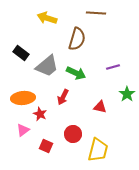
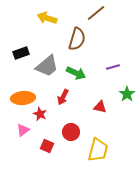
brown line: rotated 42 degrees counterclockwise
black rectangle: rotated 56 degrees counterclockwise
red circle: moved 2 px left, 2 px up
red square: moved 1 px right
